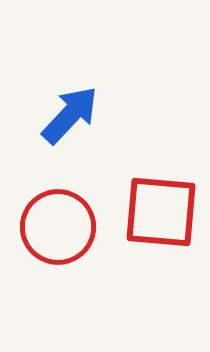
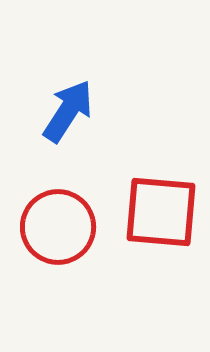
blue arrow: moved 2 px left, 4 px up; rotated 10 degrees counterclockwise
